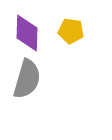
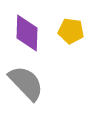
gray semicircle: moved 1 px left, 4 px down; rotated 60 degrees counterclockwise
